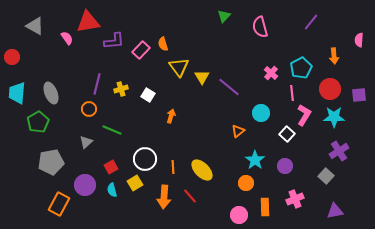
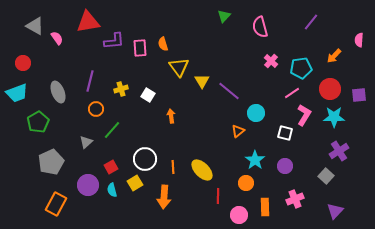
pink semicircle at (67, 38): moved 10 px left
pink rectangle at (141, 50): moved 1 px left, 2 px up; rotated 48 degrees counterclockwise
orange arrow at (334, 56): rotated 49 degrees clockwise
red circle at (12, 57): moved 11 px right, 6 px down
cyan pentagon at (301, 68): rotated 20 degrees clockwise
pink cross at (271, 73): moved 12 px up
yellow triangle at (202, 77): moved 4 px down
purple line at (97, 84): moved 7 px left, 3 px up
purple line at (229, 87): moved 4 px down
cyan trapezoid at (17, 93): rotated 115 degrees counterclockwise
gray ellipse at (51, 93): moved 7 px right, 1 px up
pink line at (292, 93): rotated 63 degrees clockwise
orange circle at (89, 109): moved 7 px right
cyan circle at (261, 113): moved 5 px left
orange arrow at (171, 116): rotated 24 degrees counterclockwise
green line at (112, 130): rotated 72 degrees counterclockwise
white square at (287, 134): moved 2 px left, 1 px up; rotated 28 degrees counterclockwise
gray pentagon at (51, 162): rotated 15 degrees counterclockwise
purple circle at (85, 185): moved 3 px right
red line at (190, 196): moved 28 px right; rotated 42 degrees clockwise
orange rectangle at (59, 204): moved 3 px left
purple triangle at (335, 211): rotated 36 degrees counterclockwise
